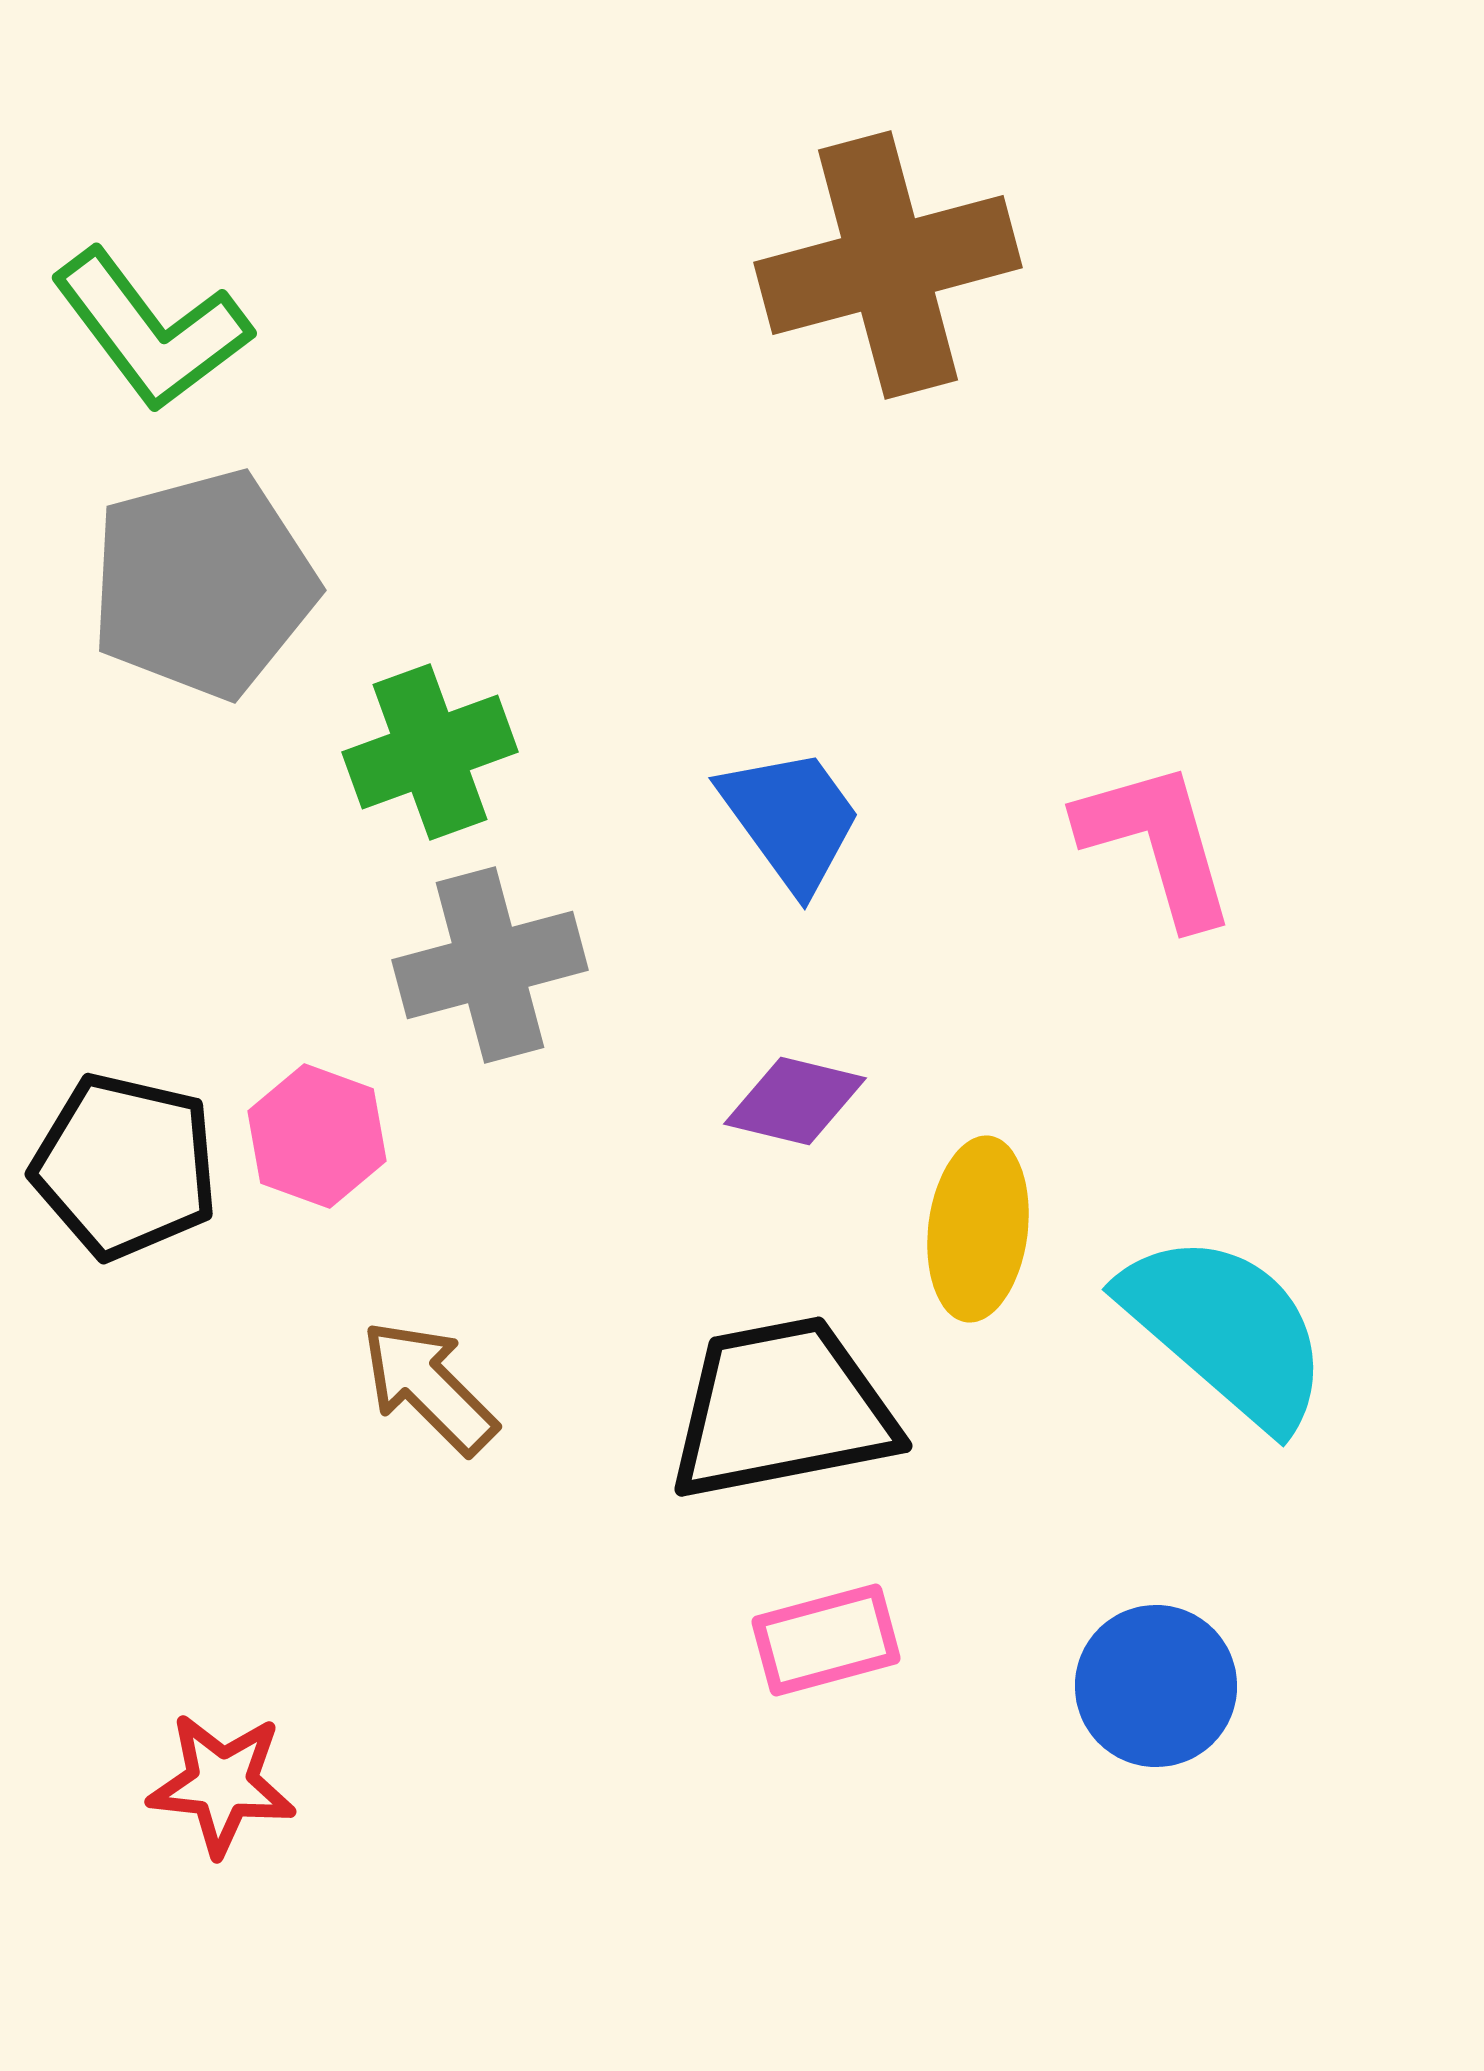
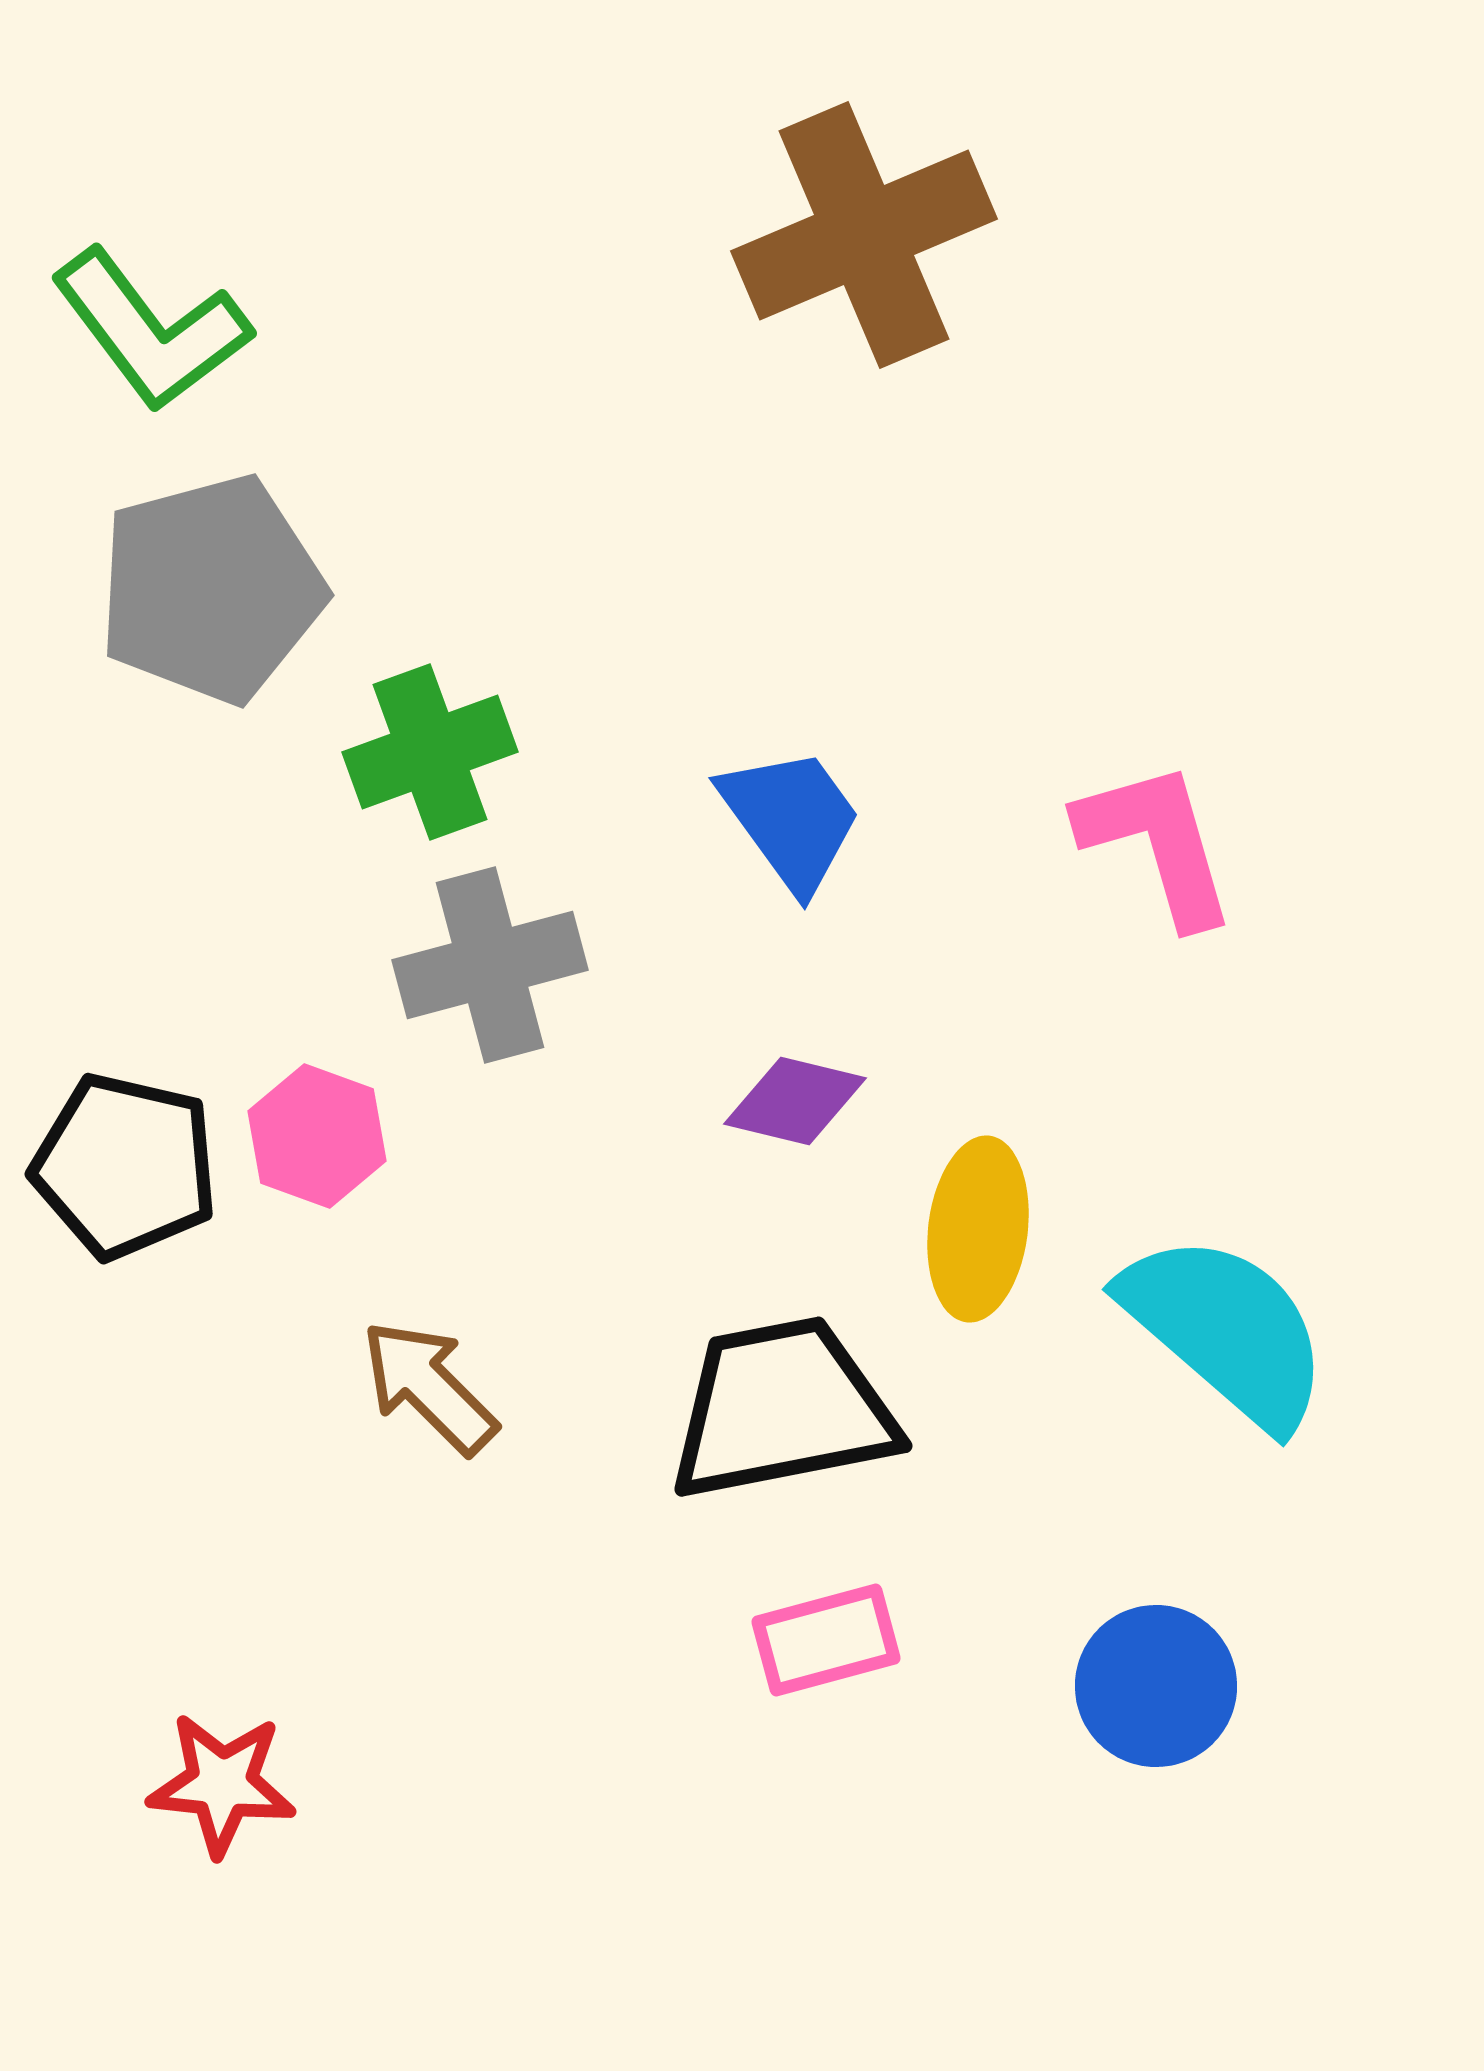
brown cross: moved 24 px left, 30 px up; rotated 8 degrees counterclockwise
gray pentagon: moved 8 px right, 5 px down
